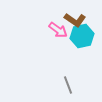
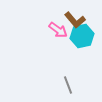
brown L-shape: rotated 15 degrees clockwise
